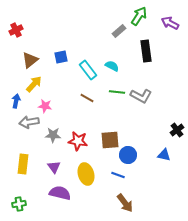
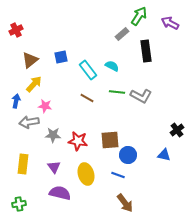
gray rectangle: moved 3 px right, 3 px down
